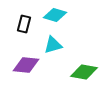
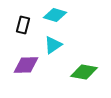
black rectangle: moved 1 px left, 1 px down
cyan triangle: rotated 18 degrees counterclockwise
purple diamond: rotated 8 degrees counterclockwise
